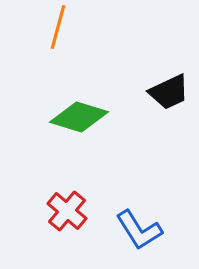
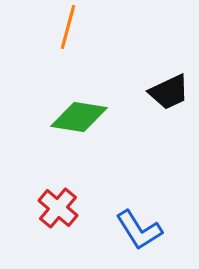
orange line: moved 10 px right
green diamond: rotated 8 degrees counterclockwise
red cross: moved 9 px left, 3 px up
